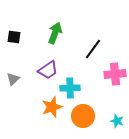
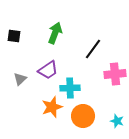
black square: moved 1 px up
gray triangle: moved 7 px right
